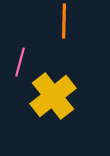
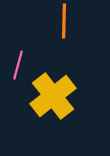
pink line: moved 2 px left, 3 px down
